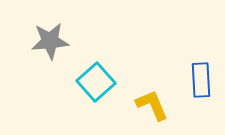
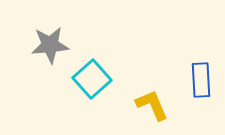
gray star: moved 4 px down
cyan square: moved 4 px left, 3 px up
